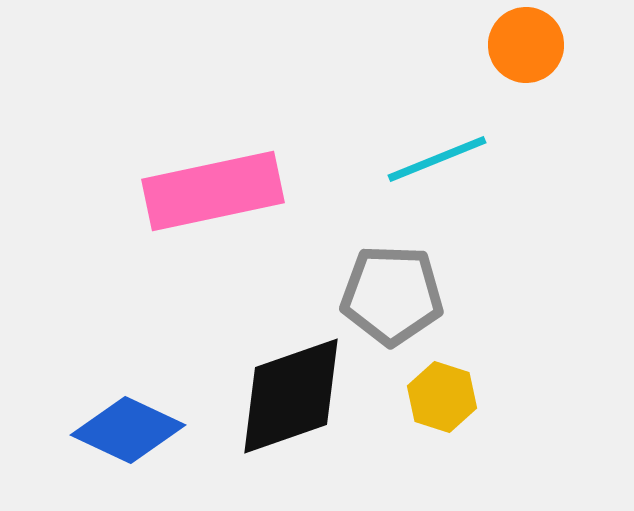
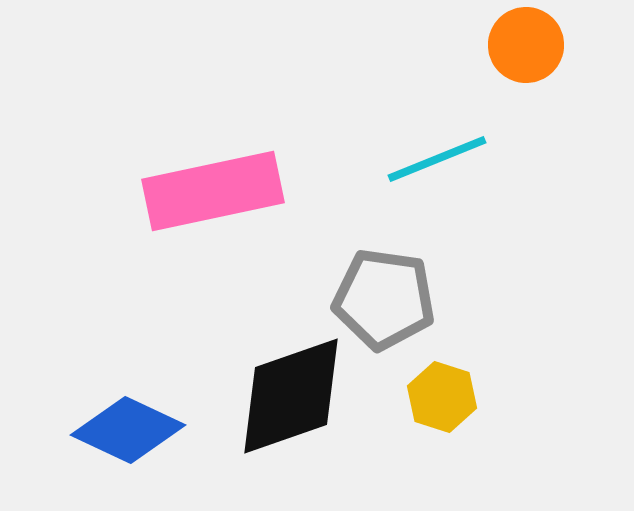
gray pentagon: moved 8 px left, 4 px down; rotated 6 degrees clockwise
